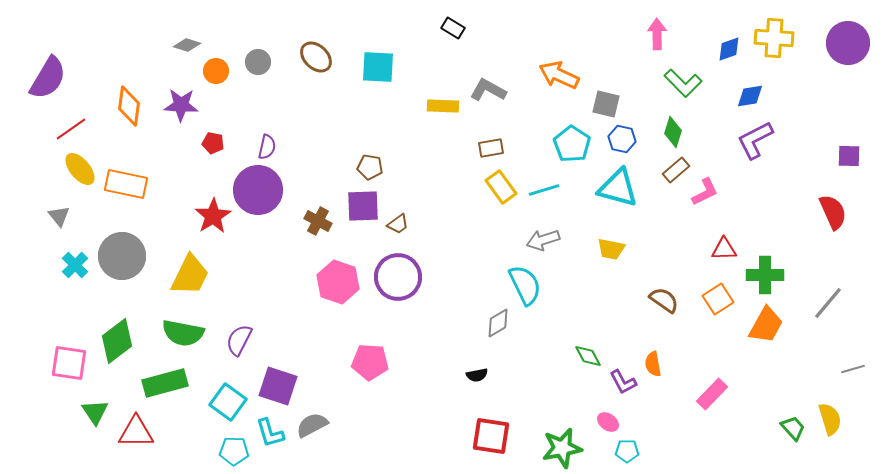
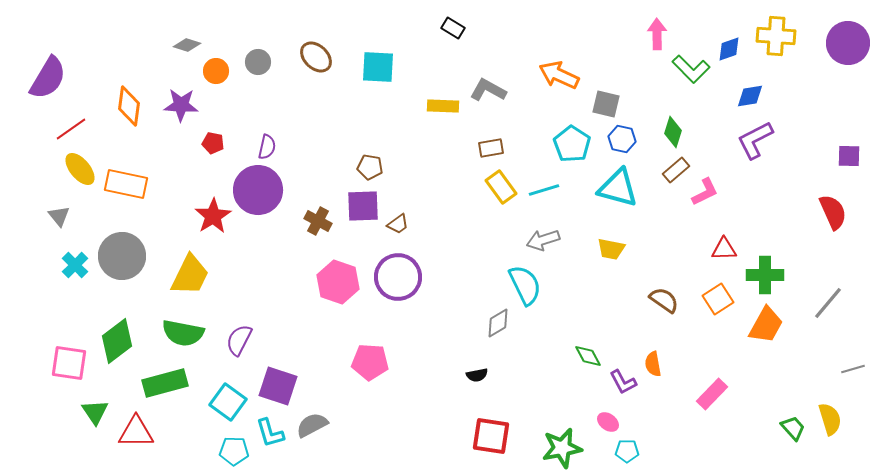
yellow cross at (774, 38): moved 2 px right, 2 px up
green L-shape at (683, 83): moved 8 px right, 14 px up
